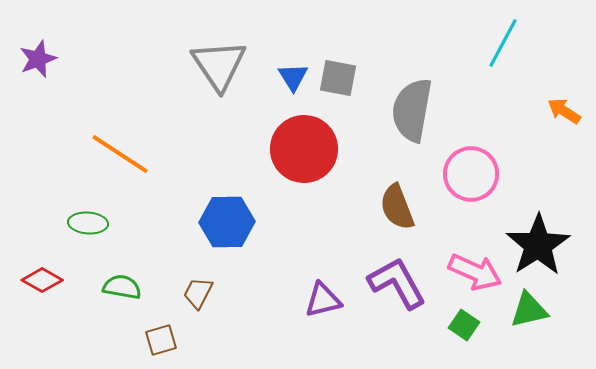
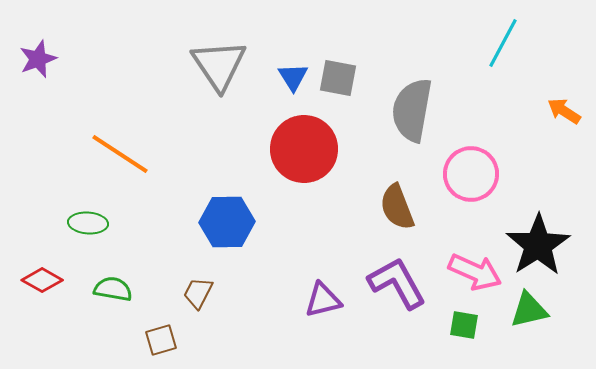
green semicircle: moved 9 px left, 2 px down
green square: rotated 24 degrees counterclockwise
